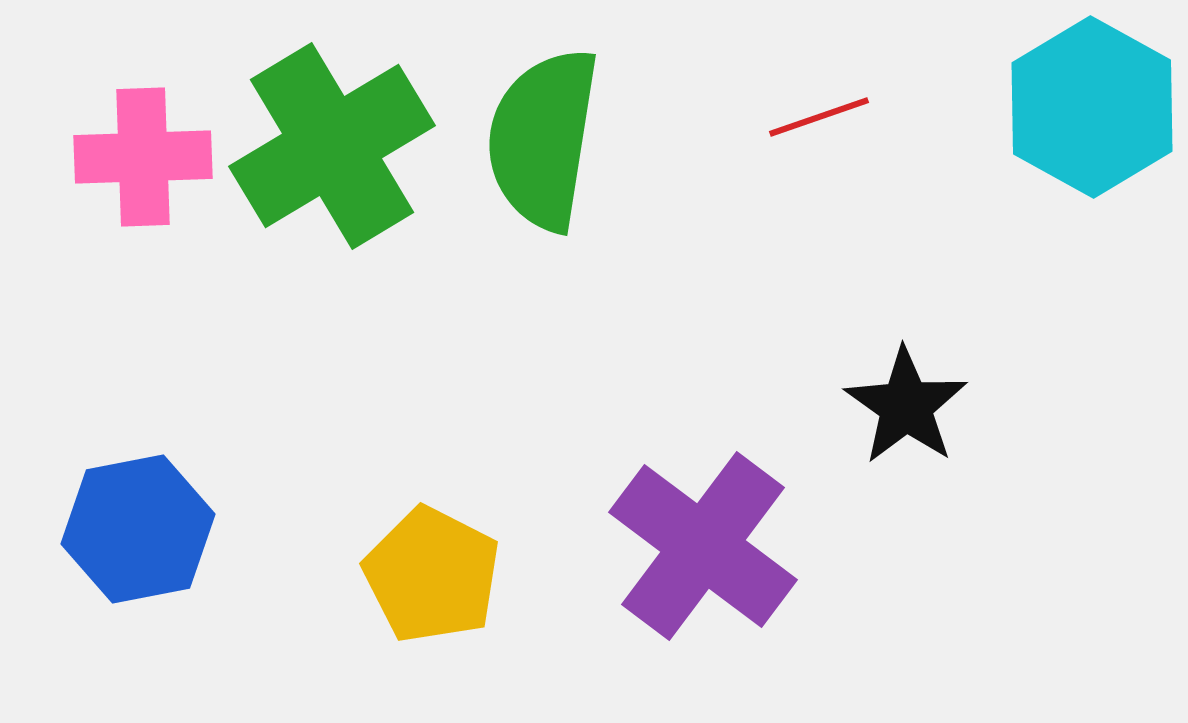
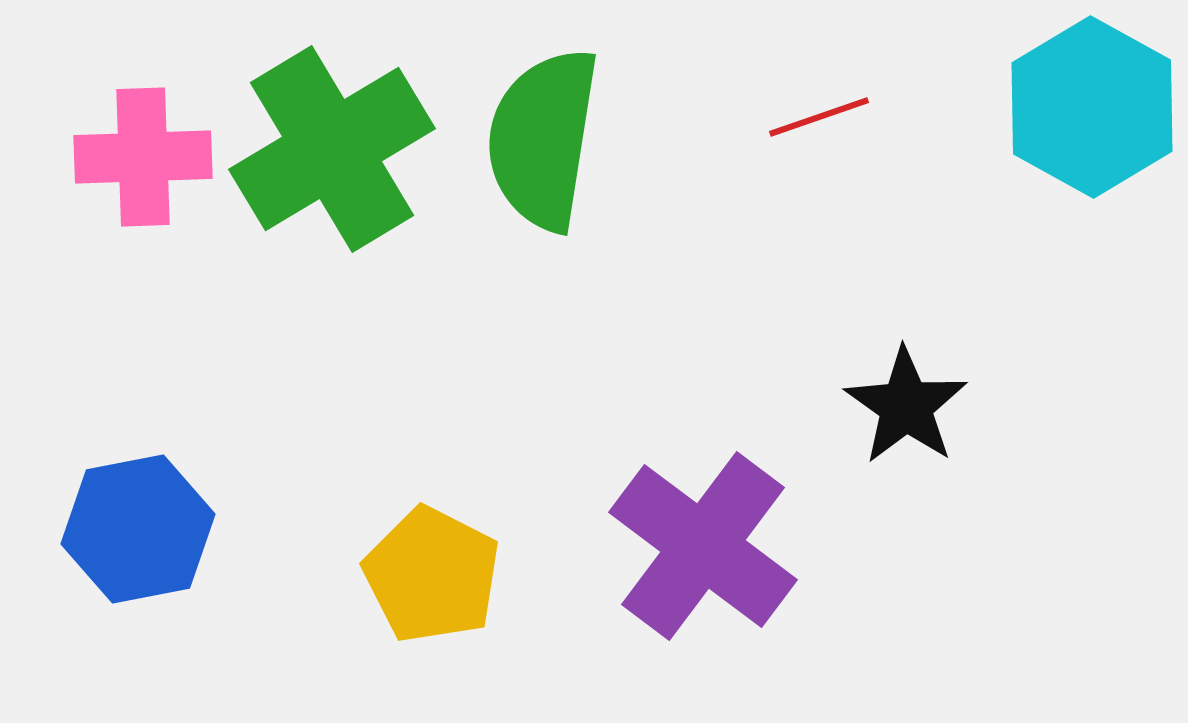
green cross: moved 3 px down
